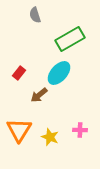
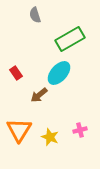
red rectangle: moved 3 px left; rotated 72 degrees counterclockwise
pink cross: rotated 16 degrees counterclockwise
